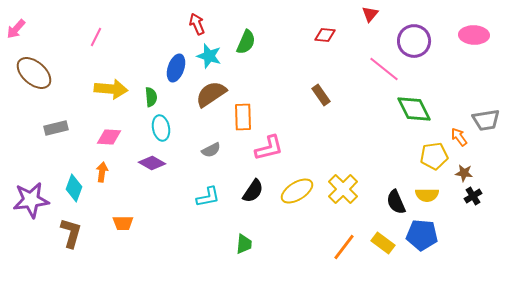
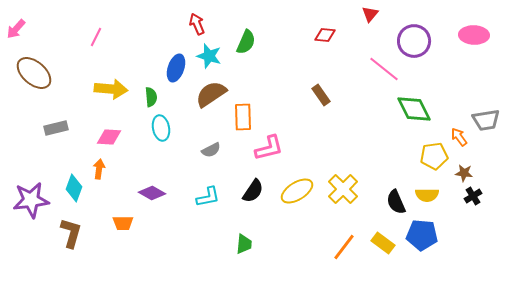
purple diamond at (152, 163): moved 30 px down
orange arrow at (102, 172): moved 3 px left, 3 px up
